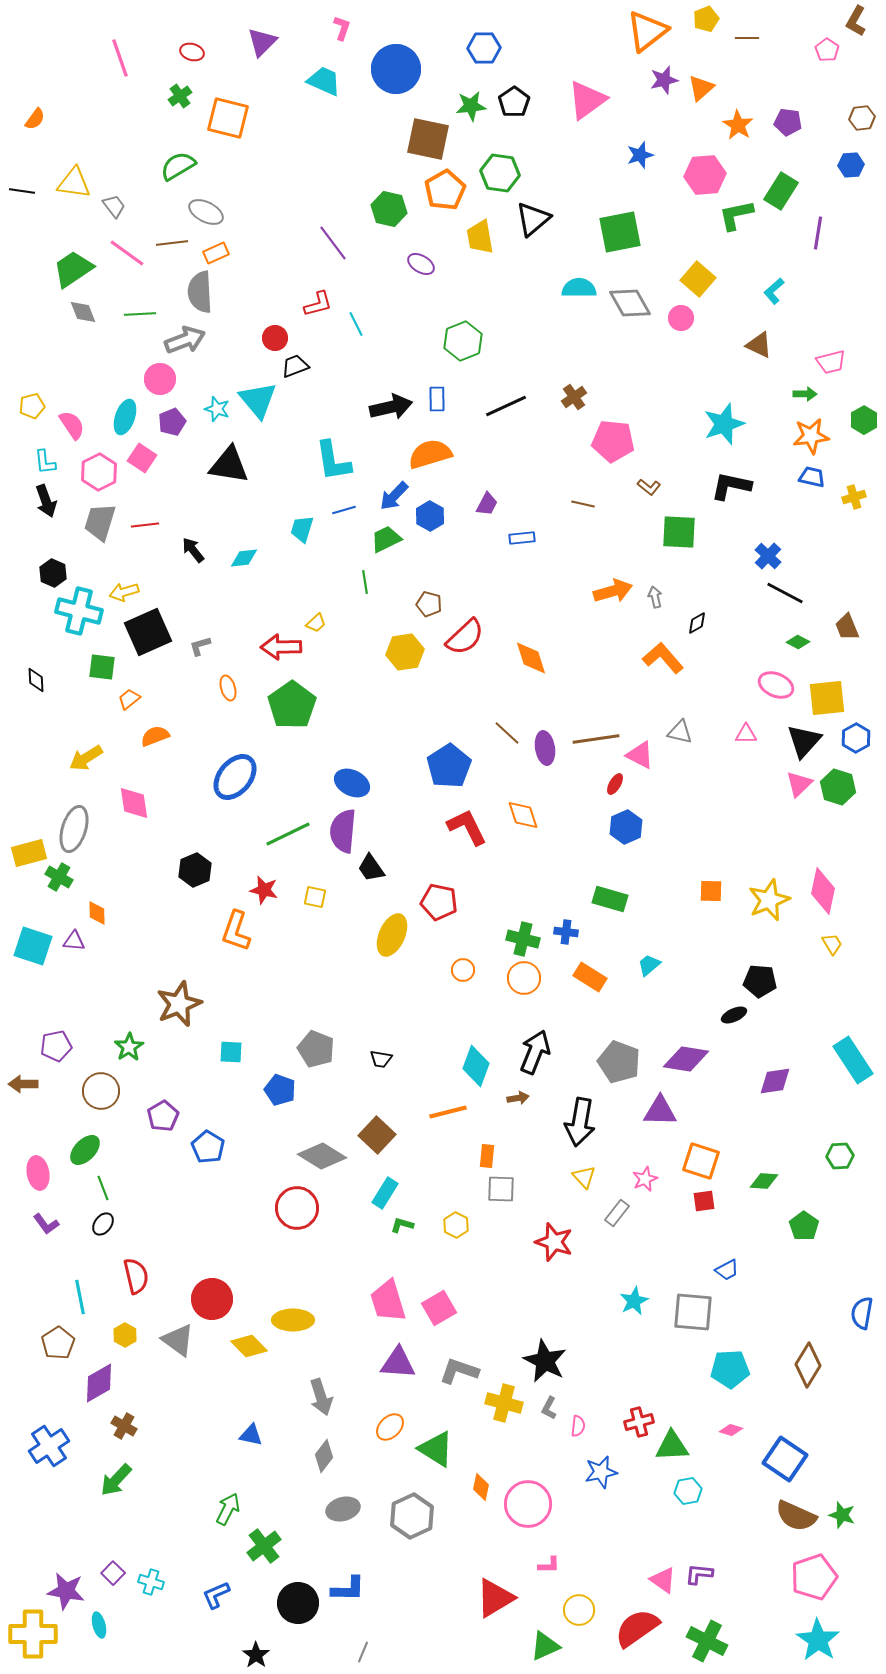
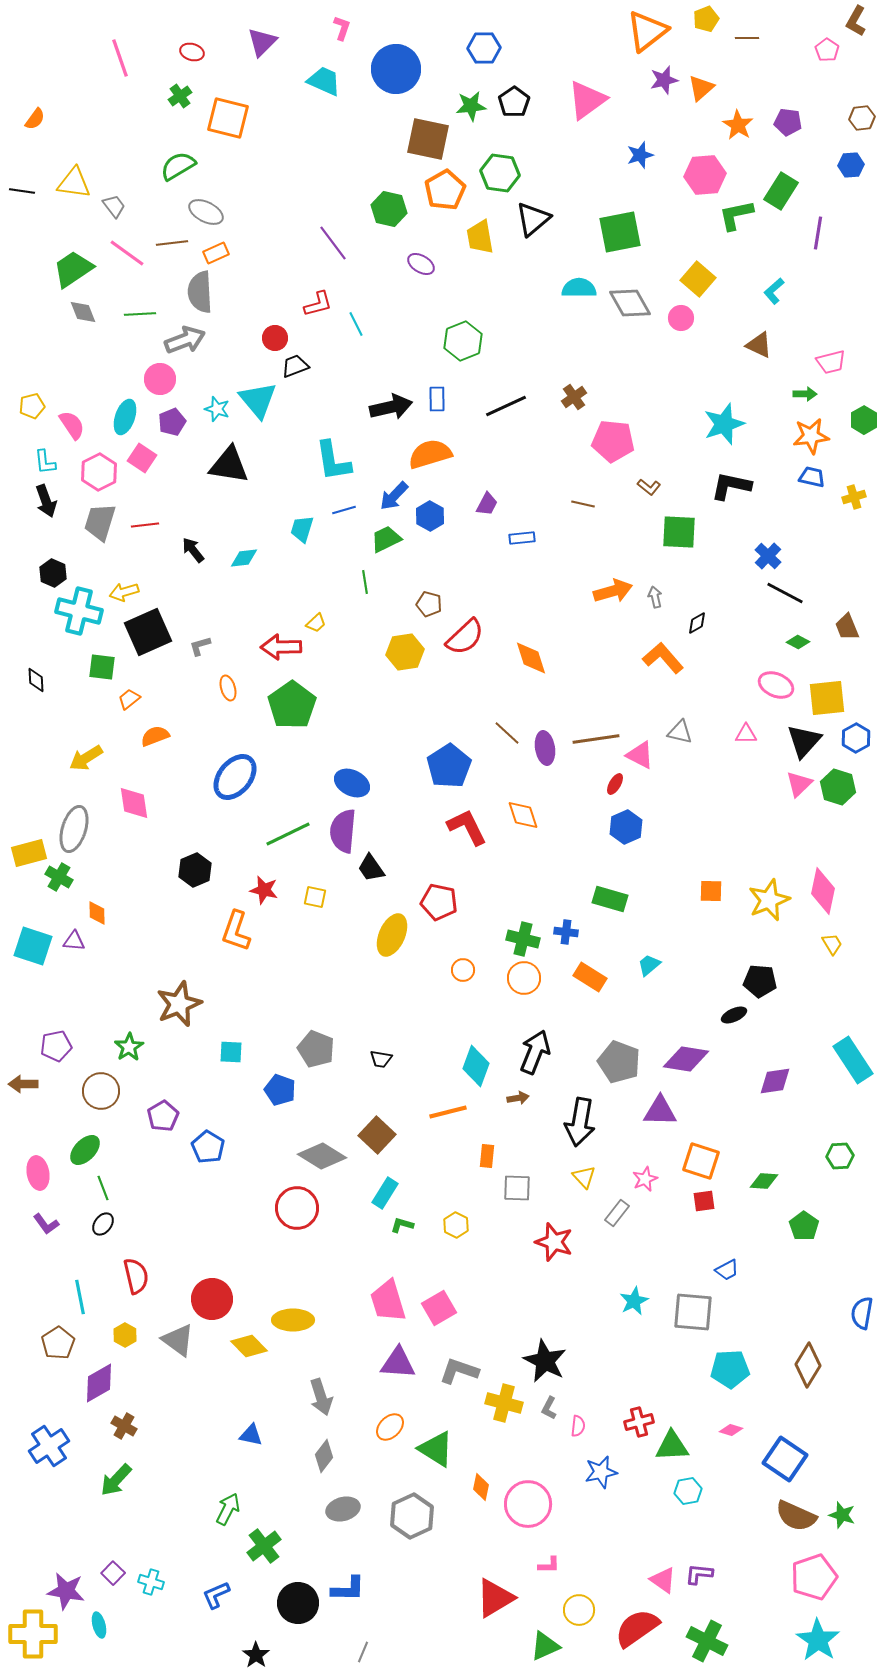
gray square at (501, 1189): moved 16 px right, 1 px up
